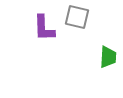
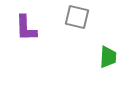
purple L-shape: moved 18 px left
